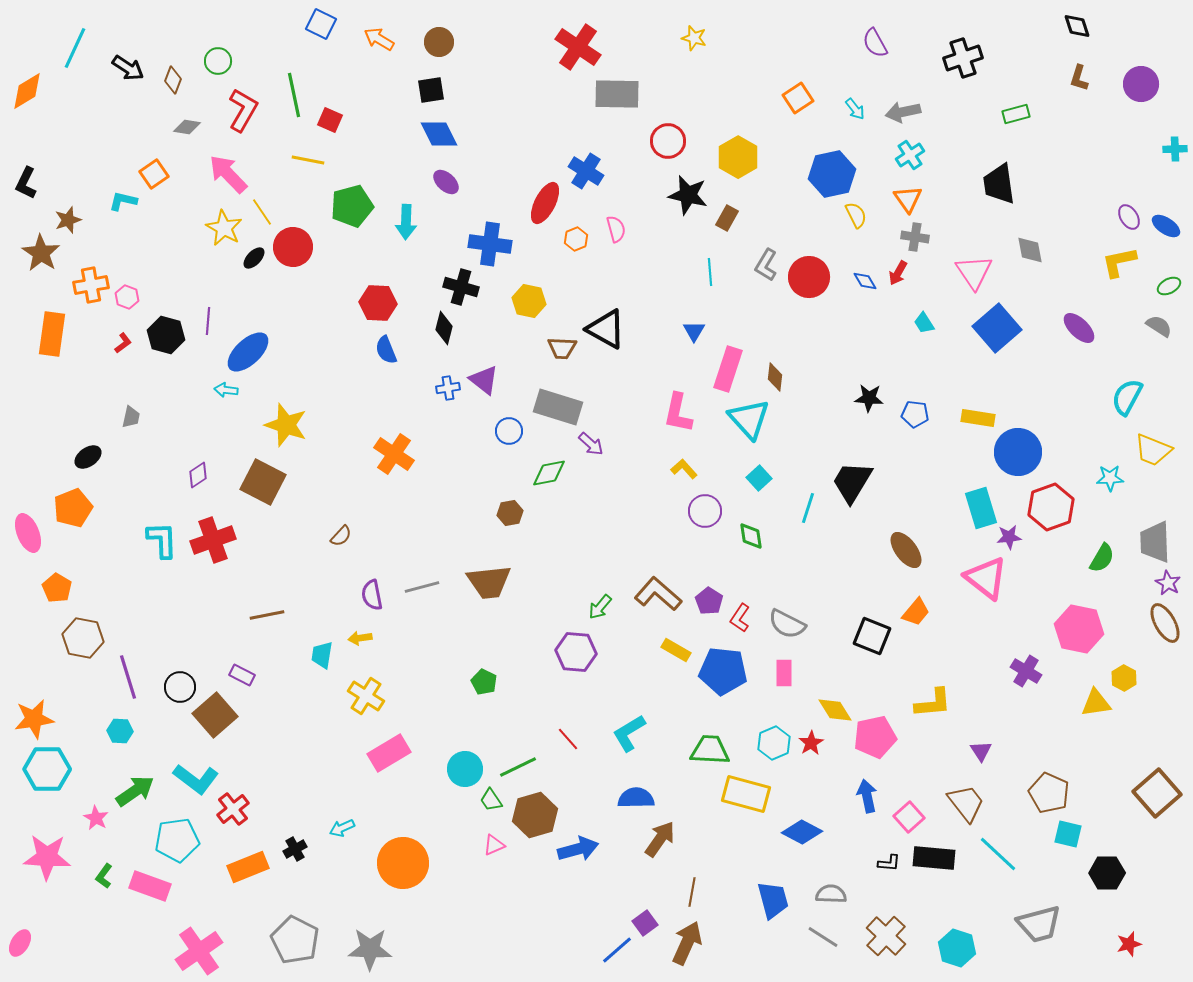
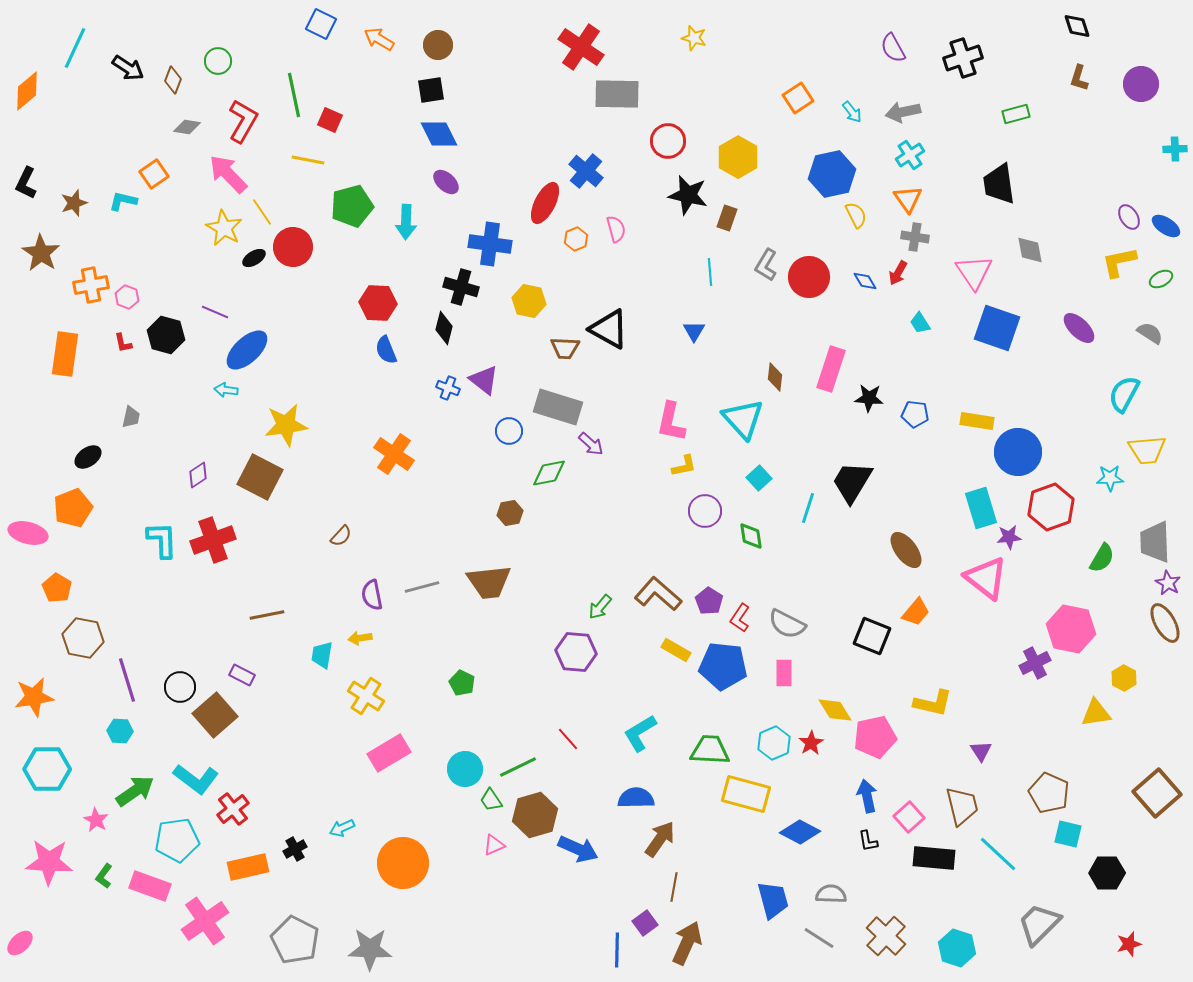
brown circle at (439, 42): moved 1 px left, 3 px down
purple semicircle at (875, 43): moved 18 px right, 5 px down
red cross at (578, 47): moved 3 px right
orange diamond at (27, 91): rotated 9 degrees counterclockwise
cyan arrow at (855, 109): moved 3 px left, 3 px down
red L-shape at (243, 110): moved 11 px down
blue cross at (586, 171): rotated 8 degrees clockwise
brown rectangle at (727, 218): rotated 10 degrees counterclockwise
brown star at (68, 220): moved 6 px right, 17 px up
black ellipse at (254, 258): rotated 15 degrees clockwise
green ellipse at (1169, 286): moved 8 px left, 7 px up
purple line at (208, 321): moved 7 px right, 9 px up; rotated 72 degrees counterclockwise
cyan trapezoid at (924, 323): moved 4 px left
gray semicircle at (1159, 326): moved 9 px left, 7 px down
blue square at (997, 328): rotated 30 degrees counterclockwise
black triangle at (606, 329): moved 3 px right
orange rectangle at (52, 334): moved 13 px right, 20 px down
red L-shape at (123, 343): rotated 115 degrees clockwise
brown trapezoid at (562, 348): moved 3 px right
blue ellipse at (248, 352): moved 1 px left, 2 px up
pink rectangle at (728, 369): moved 103 px right
blue cross at (448, 388): rotated 30 degrees clockwise
cyan semicircle at (1127, 397): moved 3 px left, 3 px up
pink L-shape at (678, 413): moved 7 px left, 9 px down
yellow rectangle at (978, 418): moved 1 px left, 3 px down
cyan triangle at (749, 419): moved 6 px left
yellow star at (286, 425): rotated 27 degrees counterclockwise
yellow trapezoid at (1153, 450): moved 6 px left; rotated 27 degrees counterclockwise
yellow L-shape at (684, 469): moved 3 px up; rotated 120 degrees clockwise
brown square at (263, 482): moved 3 px left, 5 px up
pink ellipse at (28, 533): rotated 54 degrees counterclockwise
pink hexagon at (1079, 629): moved 8 px left
blue pentagon at (723, 671): moved 5 px up
purple cross at (1026, 671): moved 9 px right, 8 px up; rotated 32 degrees clockwise
purple line at (128, 677): moved 1 px left, 3 px down
green pentagon at (484, 682): moved 22 px left, 1 px down
yellow L-shape at (933, 703): rotated 18 degrees clockwise
yellow triangle at (1096, 703): moved 10 px down
orange star at (34, 719): moved 22 px up
cyan L-shape at (629, 733): moved 11 px right
brown trapezoid at (966, 803): moved 4 px left, 3 px down; rotated 24 degrees clockwise
pink star at (96, 818): moved 2 px down
blue diamond at (802, 832): moved 2 px left
blue arrow at (578, 849): rotated 39 degrees clockwise
pink star at (47, 857): moved 2 px right, 5 px down
black L-shape at (889, 863): moved 21 px left, 22 px up; rotated 75 degrees clockwise
orange rectangle at (248, 867): rotated 9 degrees clockwise
brown line at (692, 892): moved 18 px left, 5 px up
gray trapezoid at (1039, 924): rotated 150 degrees clockwise
gray line at (823, 937): moved 4 px left, 1 px down
pink ellipse at (20, 943): rotated 16 degrees clockwise
blue line at (617, 950): rotated 48 degrees counterclockwise
pink cross at (199, 951): moved 6 px right, 30 px up
